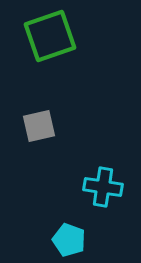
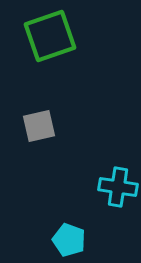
cyan cross: moved 15 px right
